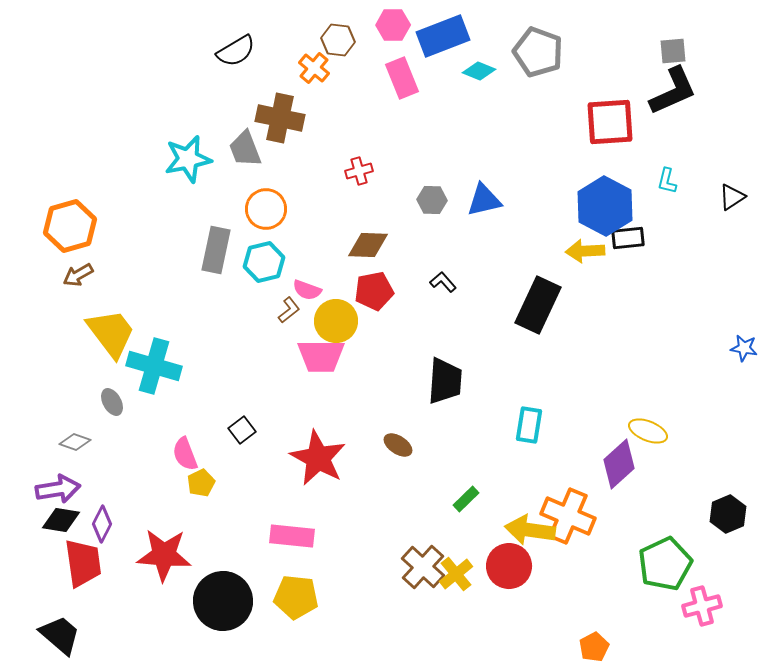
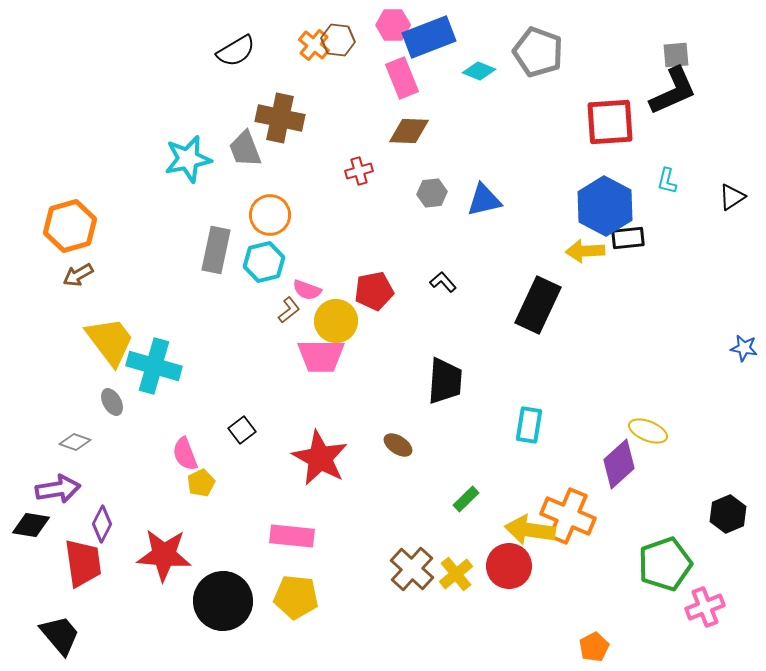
blue rectangle at (443, 36): moved 14 px left, 1 px down
gray square at (673, 51): moved 3 px right, 4 px down
orange cross at (314, 68): moved 23 px up
gray hexagon at (432, 200): moved 7 px up; rotated 8 degrees counterclockwise
orange circle at (266, 209): moved 4 px right, 6 px down
brown diamond at (368, 245): moved 41 px right, 114 px up
yellow trapezoid at (111, 333): moved 1 px left, 8 px down
red star at (318, 458): moved 2 px right
black diamond at (61, 520): moved 30 px left, 5 px down
green pentagon at (665, 564): rotated 6 degrees clockwise
brown cross at (423, 567): moved 11 px left, 2 px down
pink cross at (702, 606): moved 3 px right, 1 px down; rotated 6 degrees counterclockwise
black trapezoid at (60, 635): rotated 9 degrees clockwise
